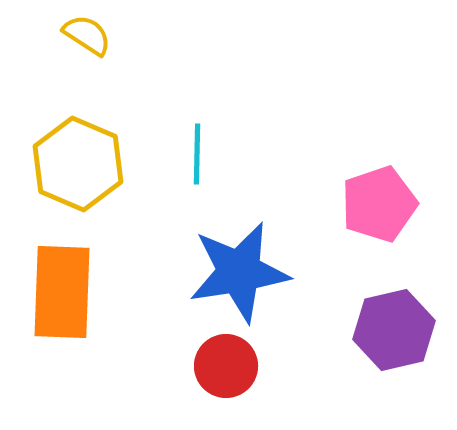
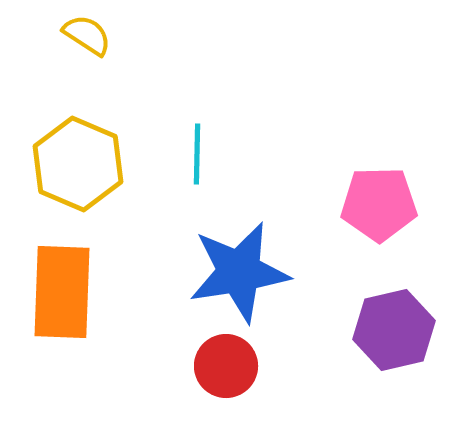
pink pentagon: rotated 18 degrees clockwise
